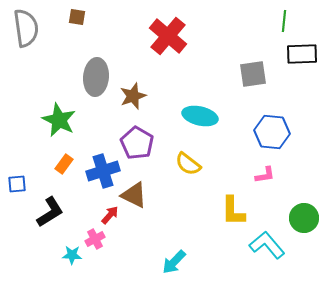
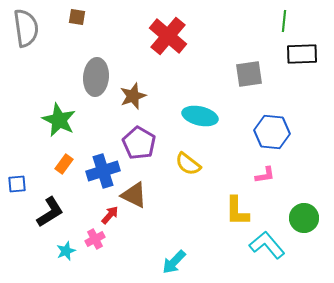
gray square: moved 4 px left
purple pentagon: moved 2 px right
yellow L-shape: moved 4 px right
cyan star: moved 6 px left, 4 px up; rotated 24 degrees counterclockwise
